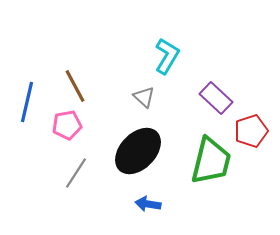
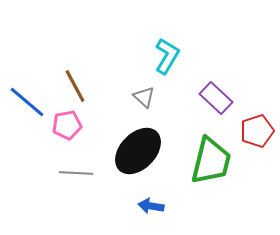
blue line: rotated 63 degrees counterclockwise
red pentagon: moved 6 px right
gray line: rotated 60 degrees clockwise
blue arrow: moved 3 px right, 2 px down
